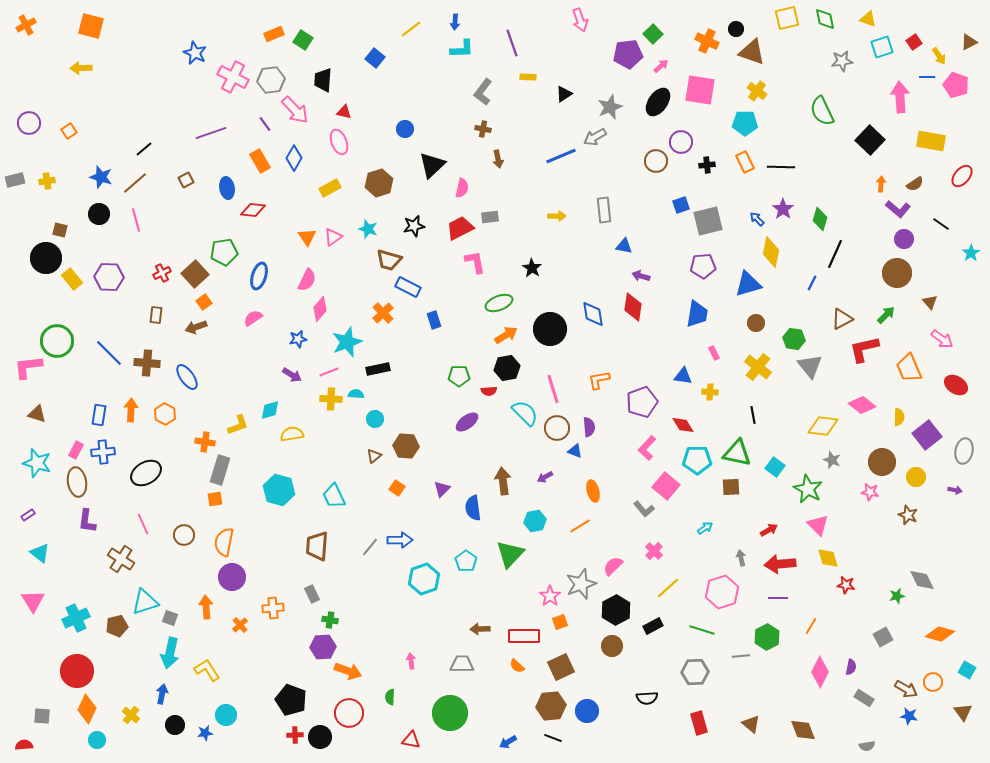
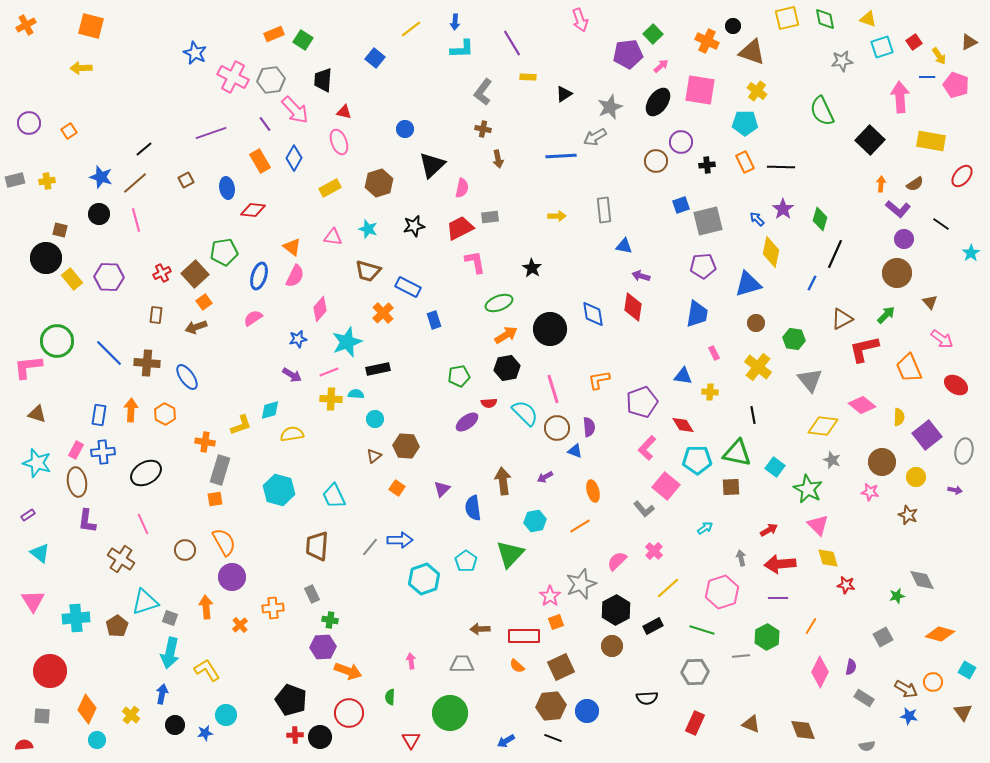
black circle at (736, 29): moved 3 px left, 3 px up
purple line at (512, 43): rotated 12 degrees counterclockwise
blue line at (561, 156): rotated 20 degrees clockwise
orange triangle at (307, 237): moved 15 px left, 10 px down; rotated 18 degrees counterclockwise
pink triangle at (333, 237): rotated 42 degrees clockwise
brown trapezoid at (389, 260): moved 21 px left, 11 px down
pink semicircle at (307, 280): moved 12 px left, 4 px up
gray triangle at (810, 366): moved 14 px down
green pentagon at (459, 376): rotated 10 degrees counterclockwise
red semicircle at (489, 391): moved 12 px down
yellow L-shape at (238, 425): moved 3 px right
brown circle at (184, 535): moved 1 px right, 15 px down
orange semicircle at (224, 542): rotated 140 degrees clockwise
pink semicircle at (613, 566): moved 4 px right, 5 px up
cyan cross at (76, 618): rotated 20 degrees clockwise
orange square at (560, 622): moved 4 px left
brown pentagon at (117, 626): rotated 20 degrees counterclockwise
red circle at (77, 671): moved 27 px left
red rectangle at (699, 723): moved 4 px left; rotated 40 degrees clockwise
brown triangle at (751, 724): rotated 18 degrees counterclockwise
red triangle at (411, 740): rotated 48 degrees clockwise
blue arrow at (508, 742): moved 2 px left, 1 px up
